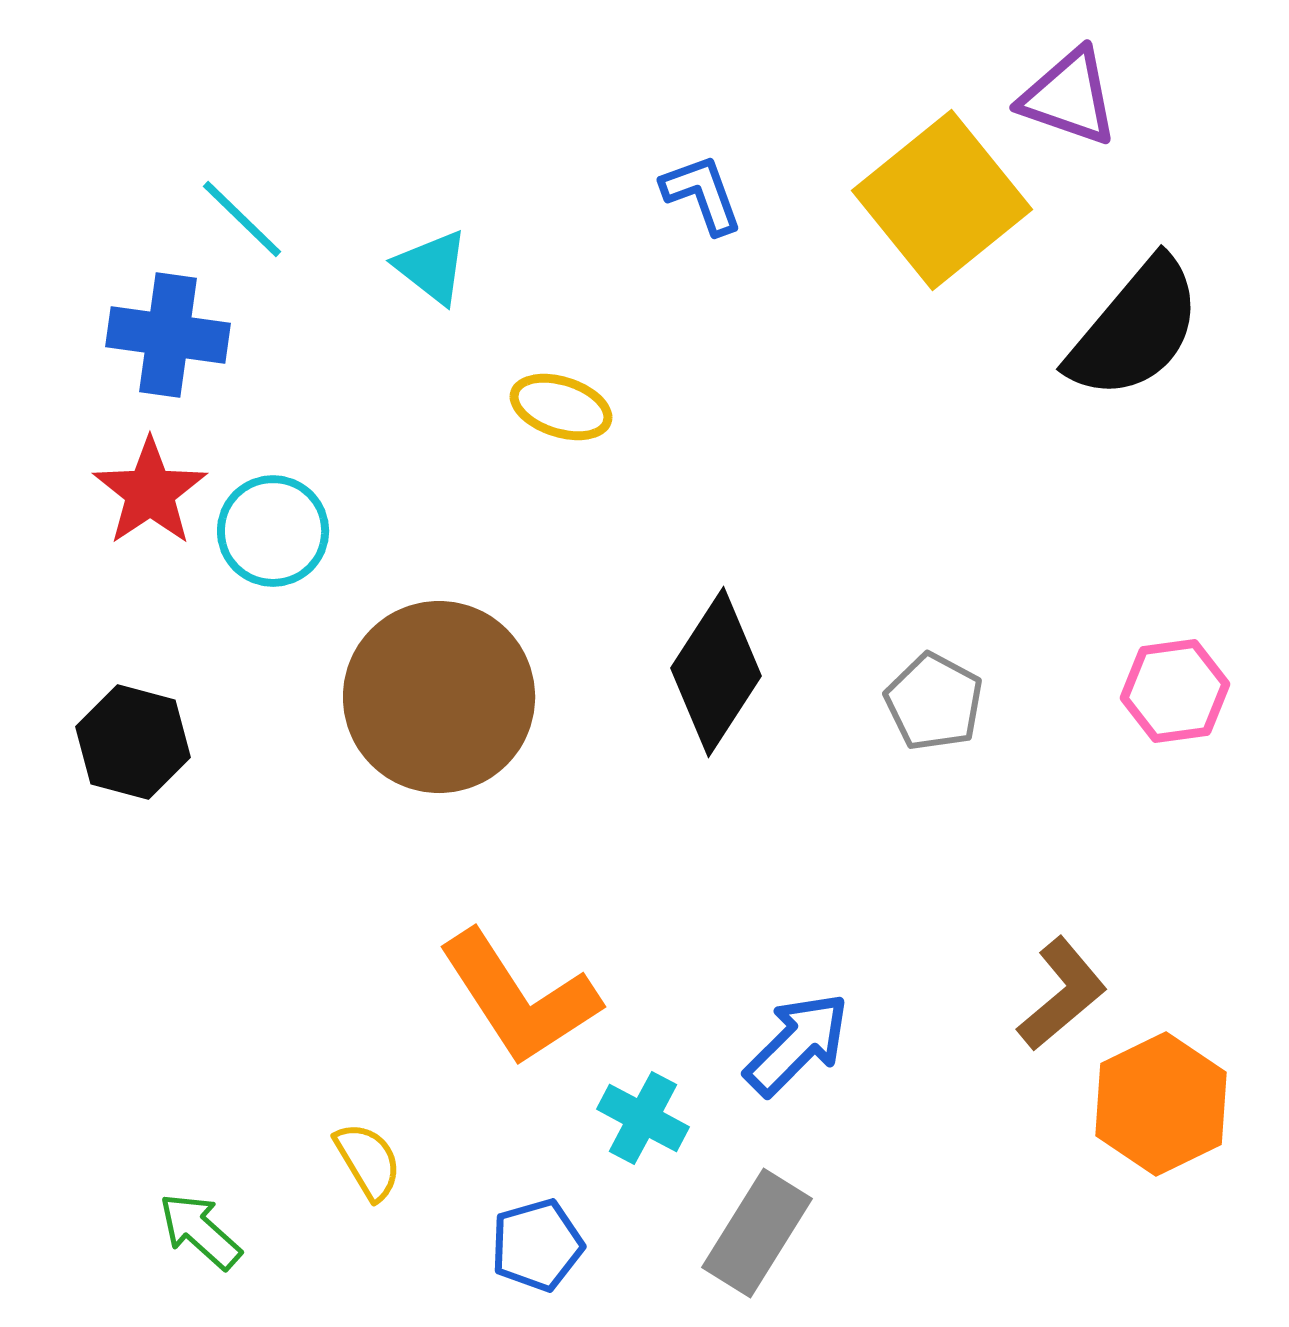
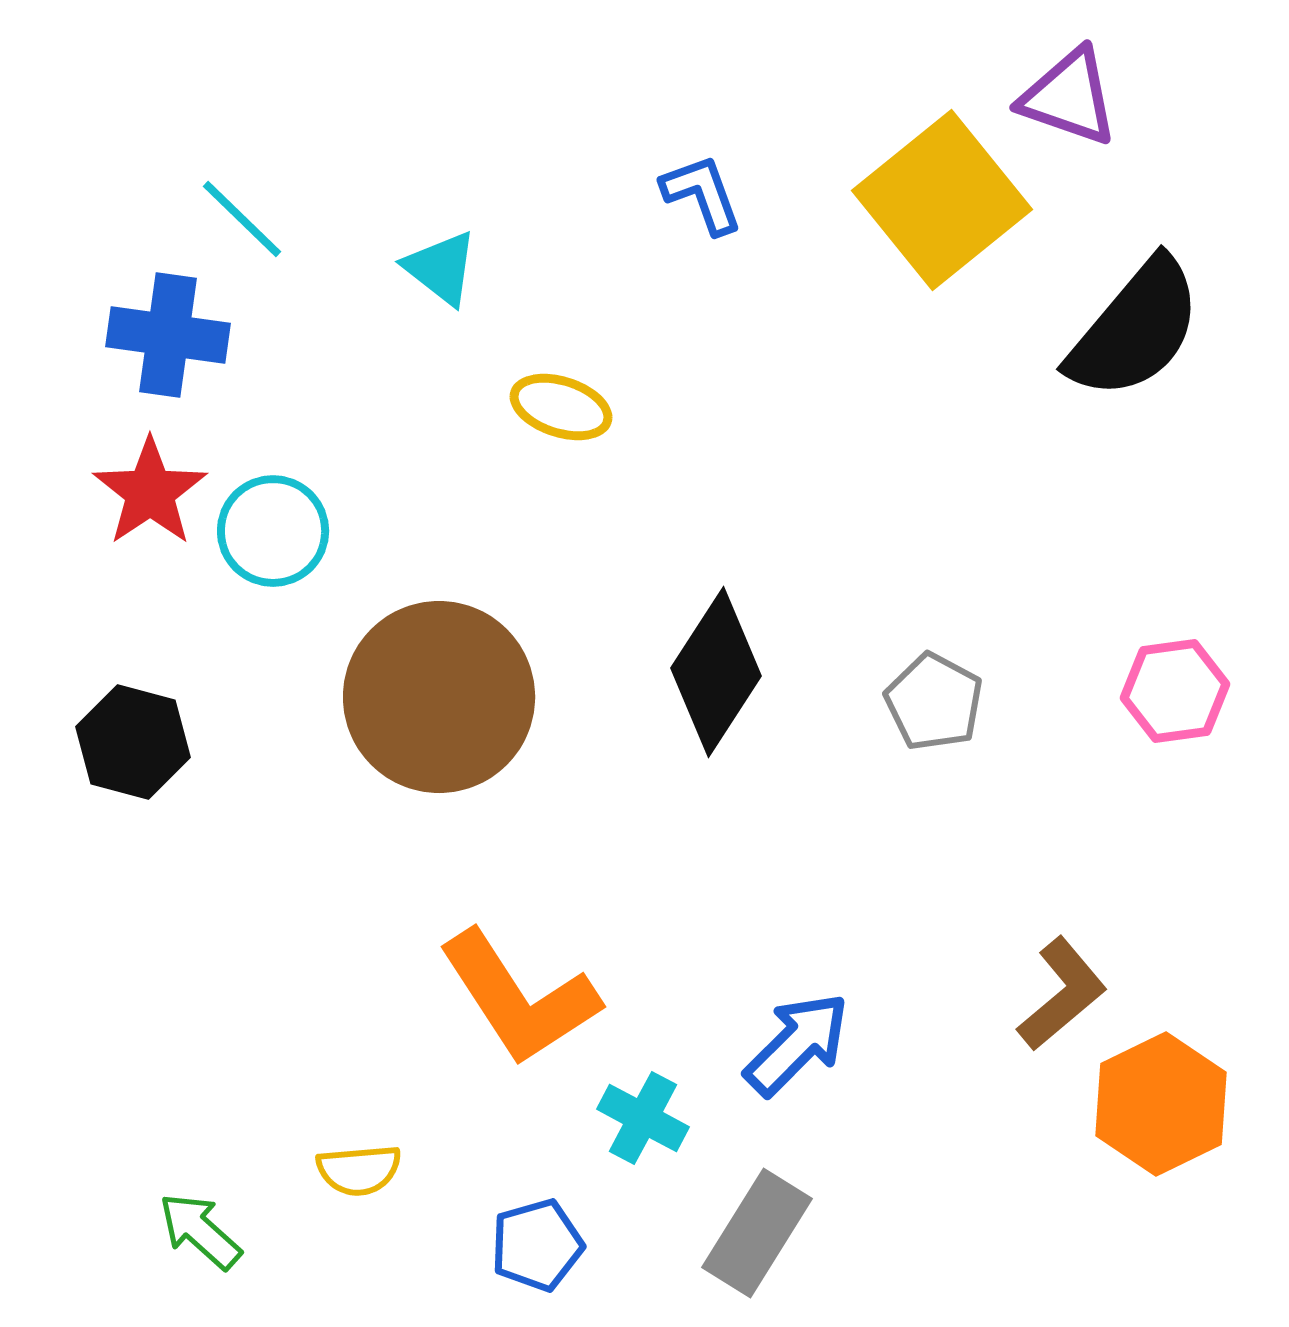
cyan triangle: moved 9 px right, 1 px down
yellow semicircle: moved 9 px left, 9 px down; rotated 116 degrees clockwise
